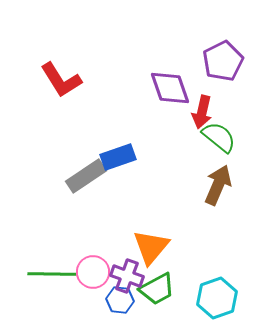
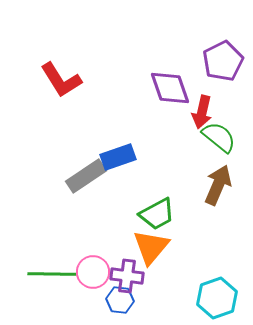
purple cross: rotated 12 degrees counterclockwise
green trapezoid: moved 75 px up
